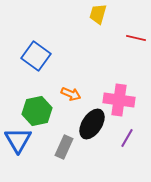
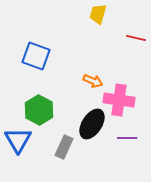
blue square: rotated 16 degrees counterclockwise
orange arrow: moved 22 px right, 13 px up
green hexagon: moved 2 px right, 1 px up; rotated 20 degrees counterclockwise
purple line: rotated 60 degrees clockwise
